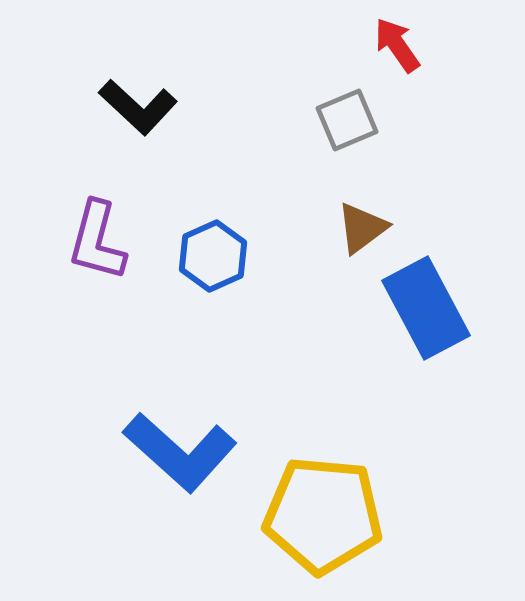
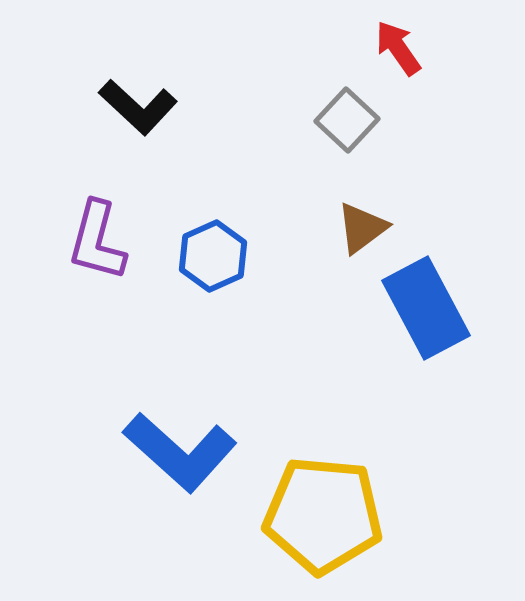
red arrow: moved 1 px right, 3 px down
gray square: rotated 24 degrees counterclockwise
